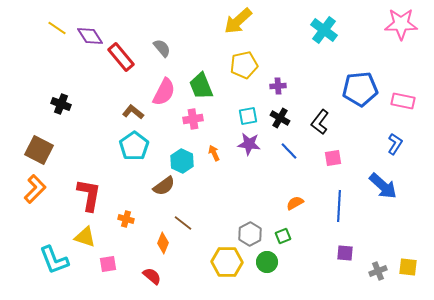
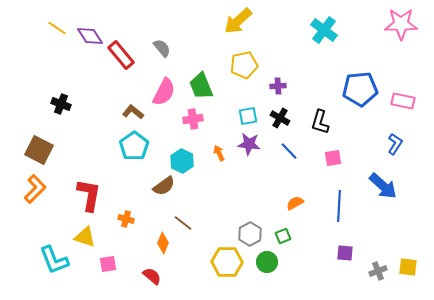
red rectangle at (121, 57): moved 2 px up
black L-shape at (320, 122): rotated 20 degrees counterclockwise
orange arrow at (214, 153): moved 5 px right
